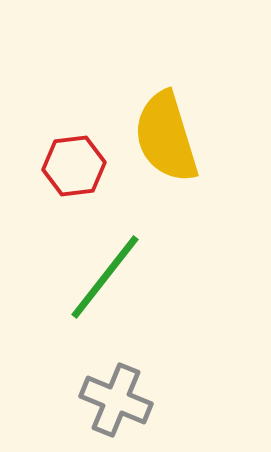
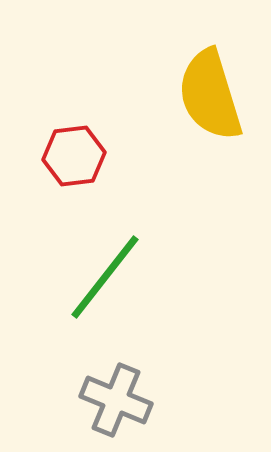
yellow semicircle: moved 44 px right, 42 px up
red hexagon: moved 10 px up
